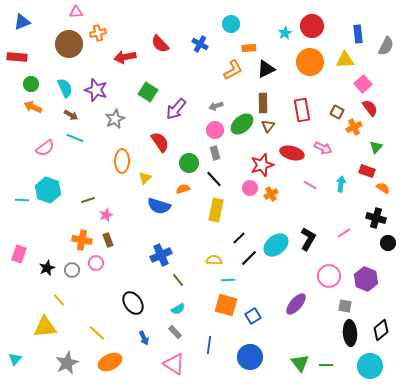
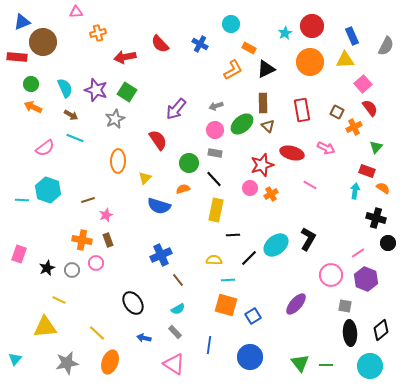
blue rectangle at (358, 34): moved 6 px left, 2 px down; rotated 18 degrees counterclockwise
brown circle at (69, 44): moved 26 px left, 2 px up
orange rectangle at (249, 48): rotated 32 degrees clockwise
green square at (148, 92): moved 21 px left
brown triangle at (268, 126): rotated 24 degrees counterclockwise
red semicircle at (160, 142): moved 2 px left, 2 px up
pink arrow at (323, 148): moved 3 px right
gray rectangle at (215, 153): rotated 64 degrees counterclockwise
orange ellipse at (122, 161): moved 4 px left
cyan arrow at (341, 184): moved 14 px right, 7 px down
pink line at (344, 233): moved 14 px right, 20 px down
black line at (239, 238): moved 6 px left, 3 px up; rotated 40 degrees clockwise
pink circle at (329, 276): moved 2 px right, 1 px up
yellow line at (59, 300): rotated 24 degrees counterclockwise
blue arrow at (144, 338): rotated 128 degrees clockwise
orange ellipse at (110, 362): rotated 45 degrees counterclockwise
gray star at (67, 363): rotated 15 degrees clockwise
